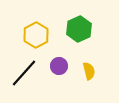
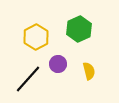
yellow hexagon: moved 2 px down
purple circle: moved 1 px left, 2 px up
black line: moved 4 px right, 6 px down
